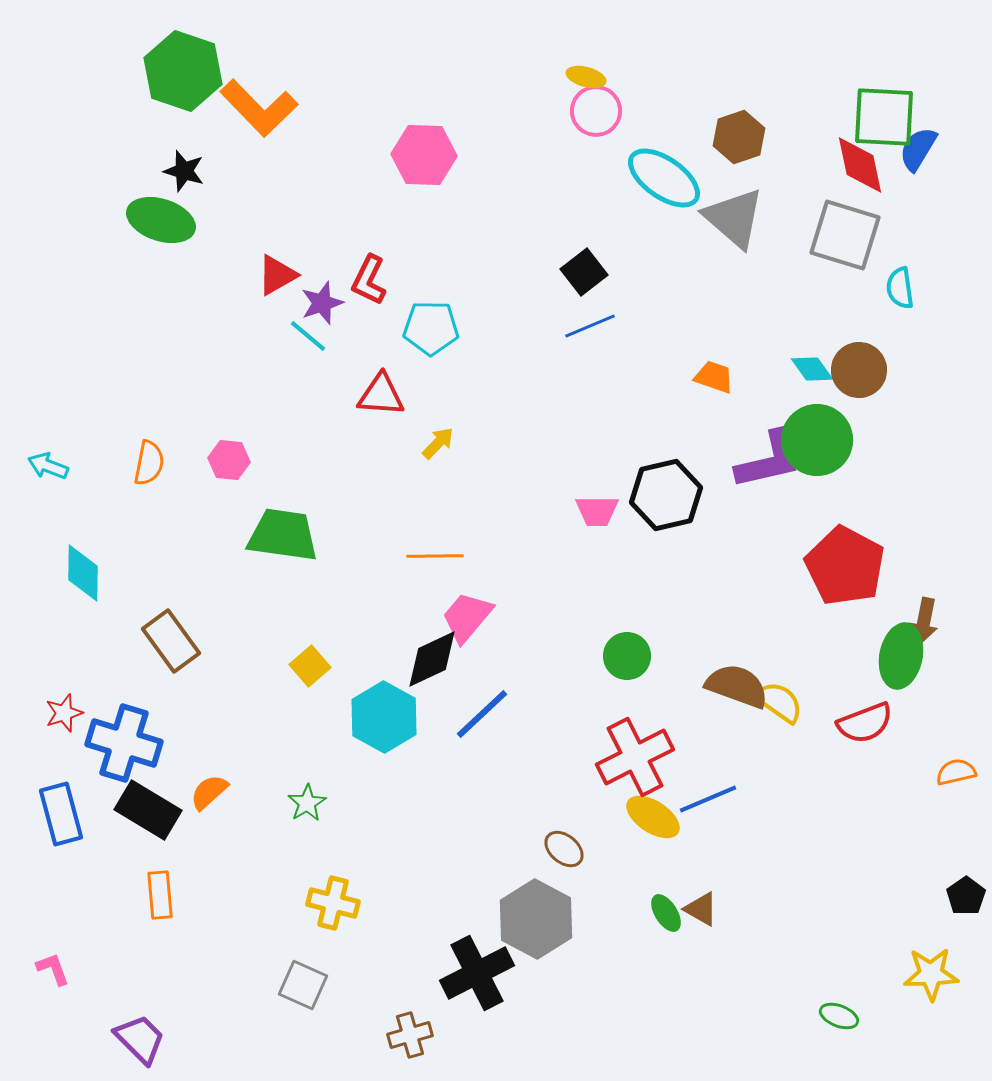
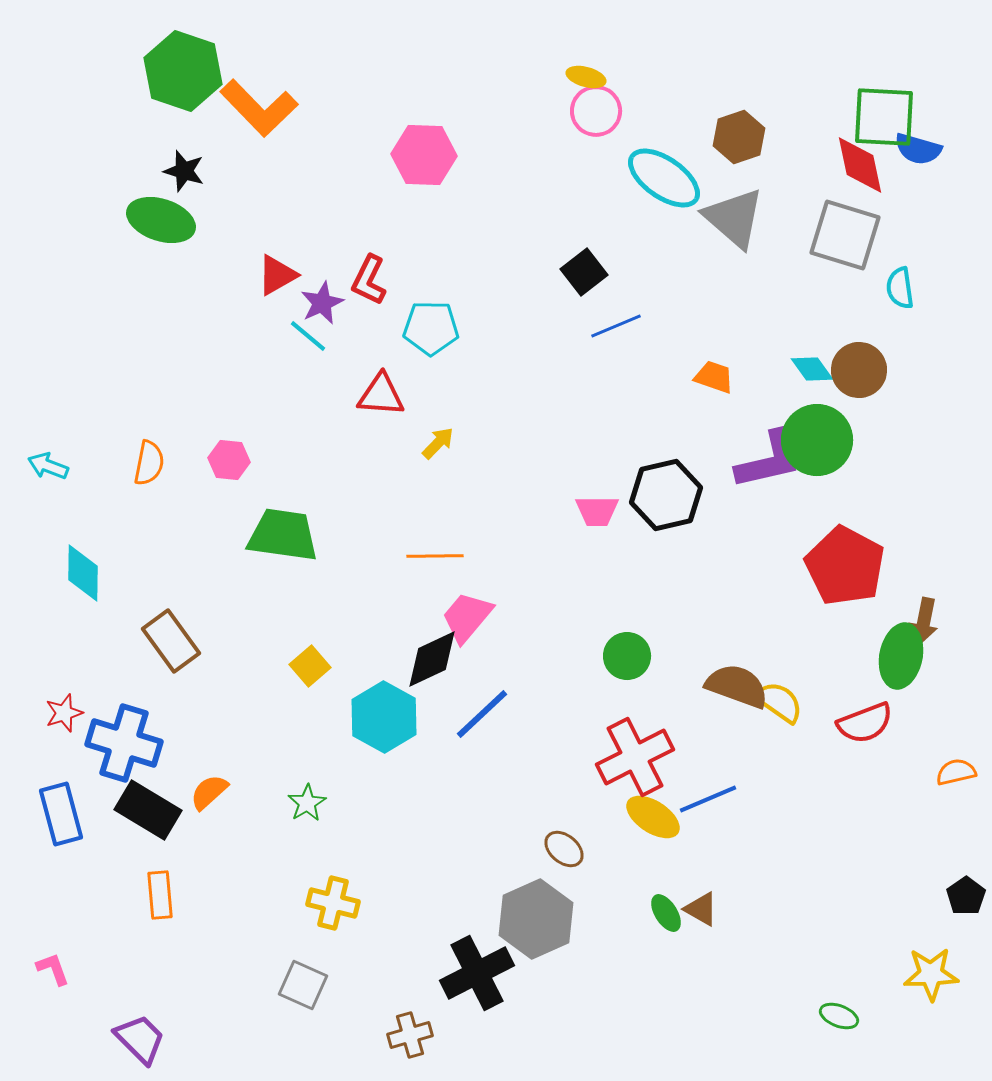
blue semicircle at (918, 149): rotated 105 degrees counterclockwise
purple star at (322, 303): rotated 6 degrees counterclockwise
blue line at (590, 326): moved 26 px right
gray hexagon at (536, 919): rotated 8 degrees clockwise
